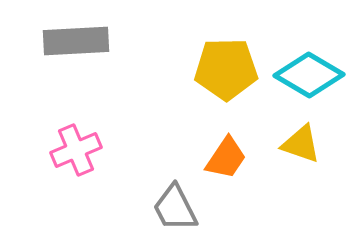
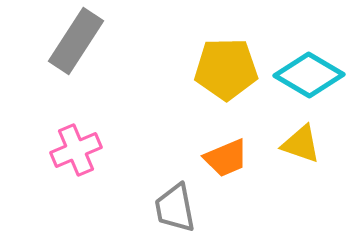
gray rectangle: rotated 54 degrees counterclockwise
orange trapezoid: rotated 33 degrees clockwise
gray trapezoid: rotated 16 degrees clockwise
